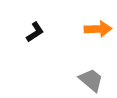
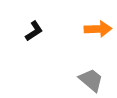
black L-shape: moved 1 px left, 1 px up
